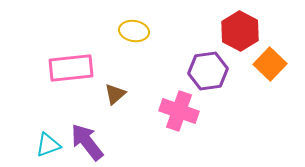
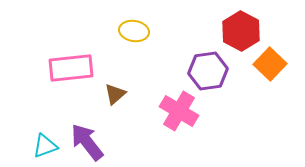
red hexagon: moved 1 px right
pink cross: rotated 12 degrees clockwise
cyan triangle: moved 3 px left, 1 px down
